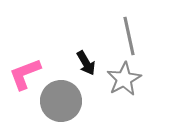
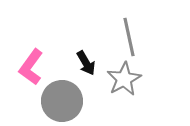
gray line: moved 1 px down
pink L-shape: moved 6 px right, 7 px up; rotated 33 degrees counterclockwise
gray circle: moved 1 px right
